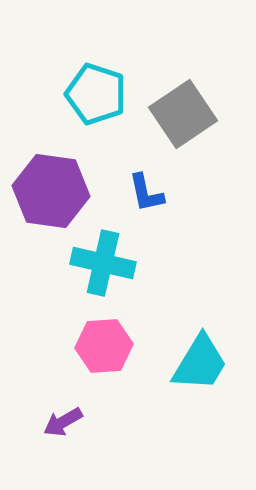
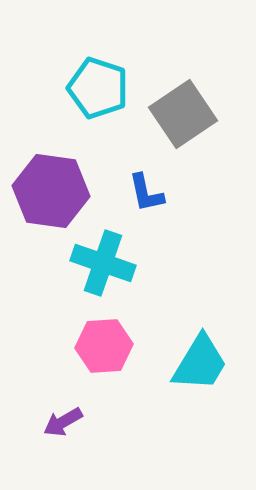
cyan pentagon: moved 2 px right, 6 px up
cyan cross: rotated 6 degrees clockwise
